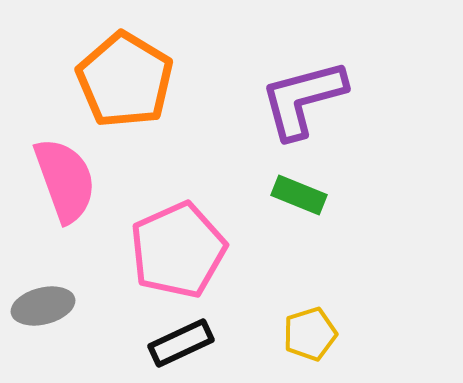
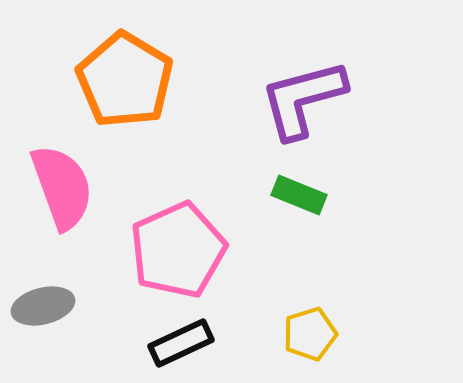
pink semicircle: moved 3 px left, 7 px down
